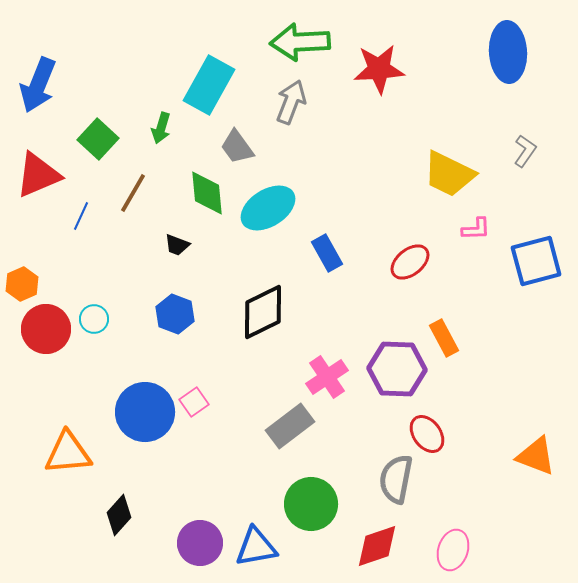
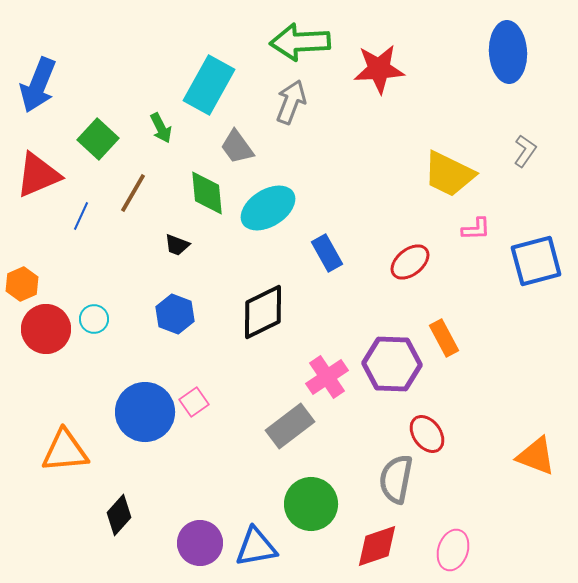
green arrow at (161, 128): rotated 44 degrees counterclockwise
purple hexagon at (397, 369): moved 5 px left, 5 px up
orange triangle at (68, 453): moved 3 px left, 2 px up
